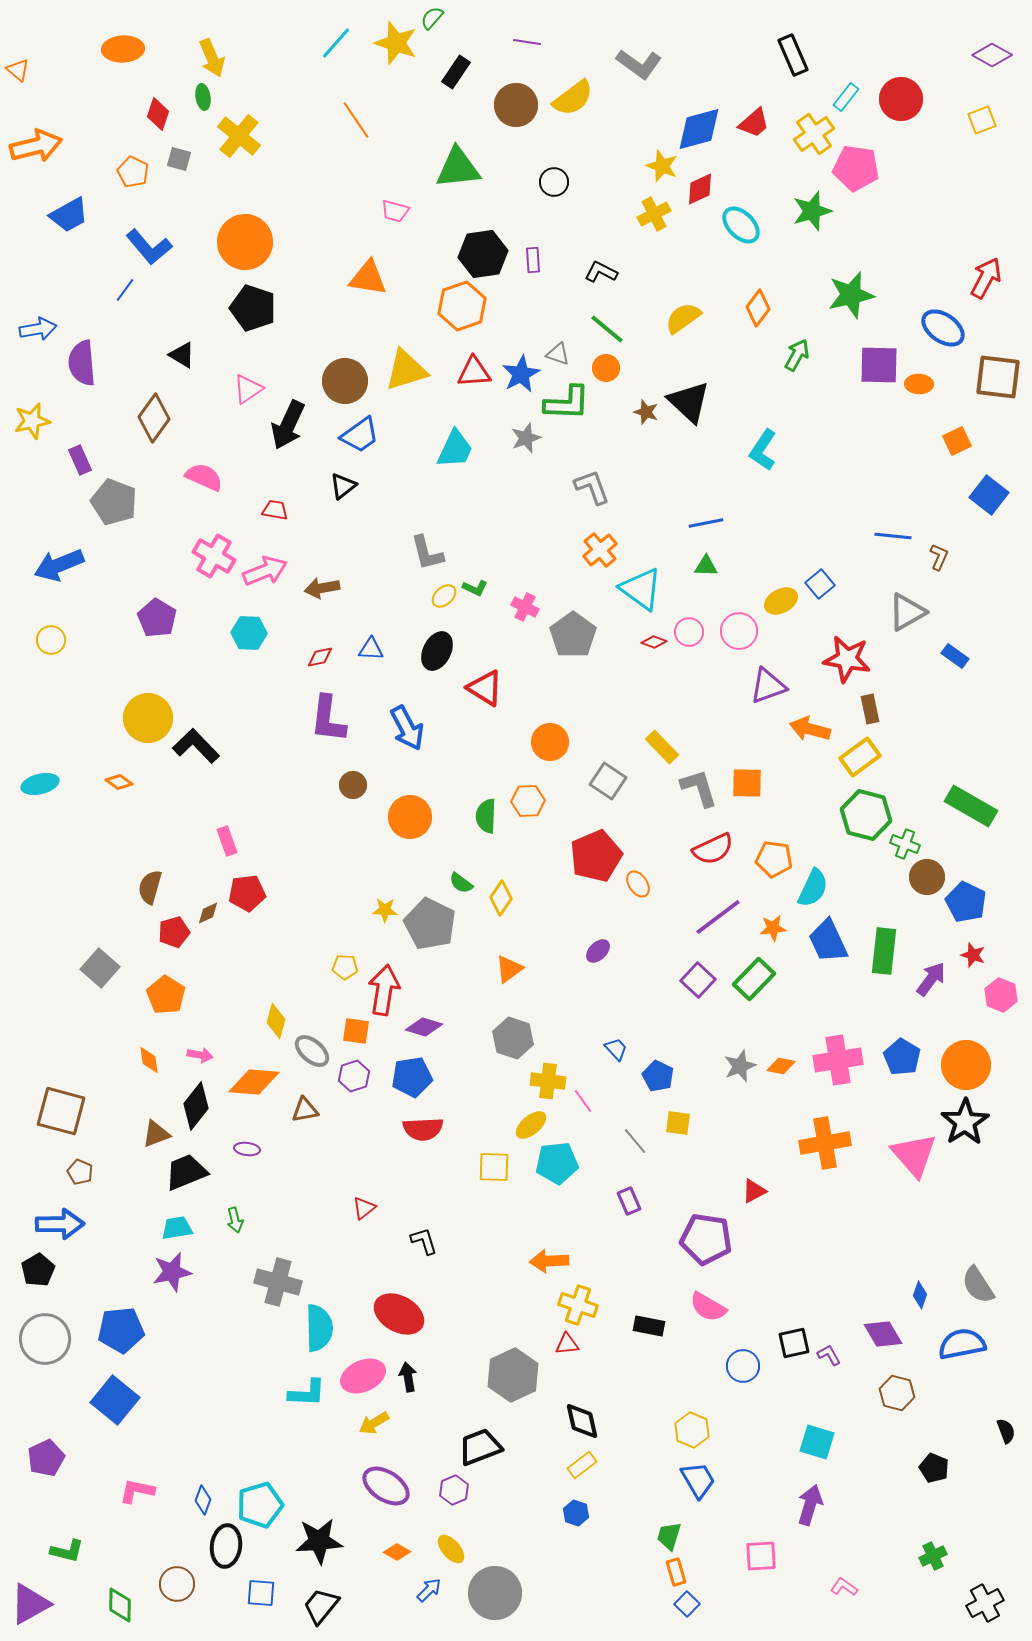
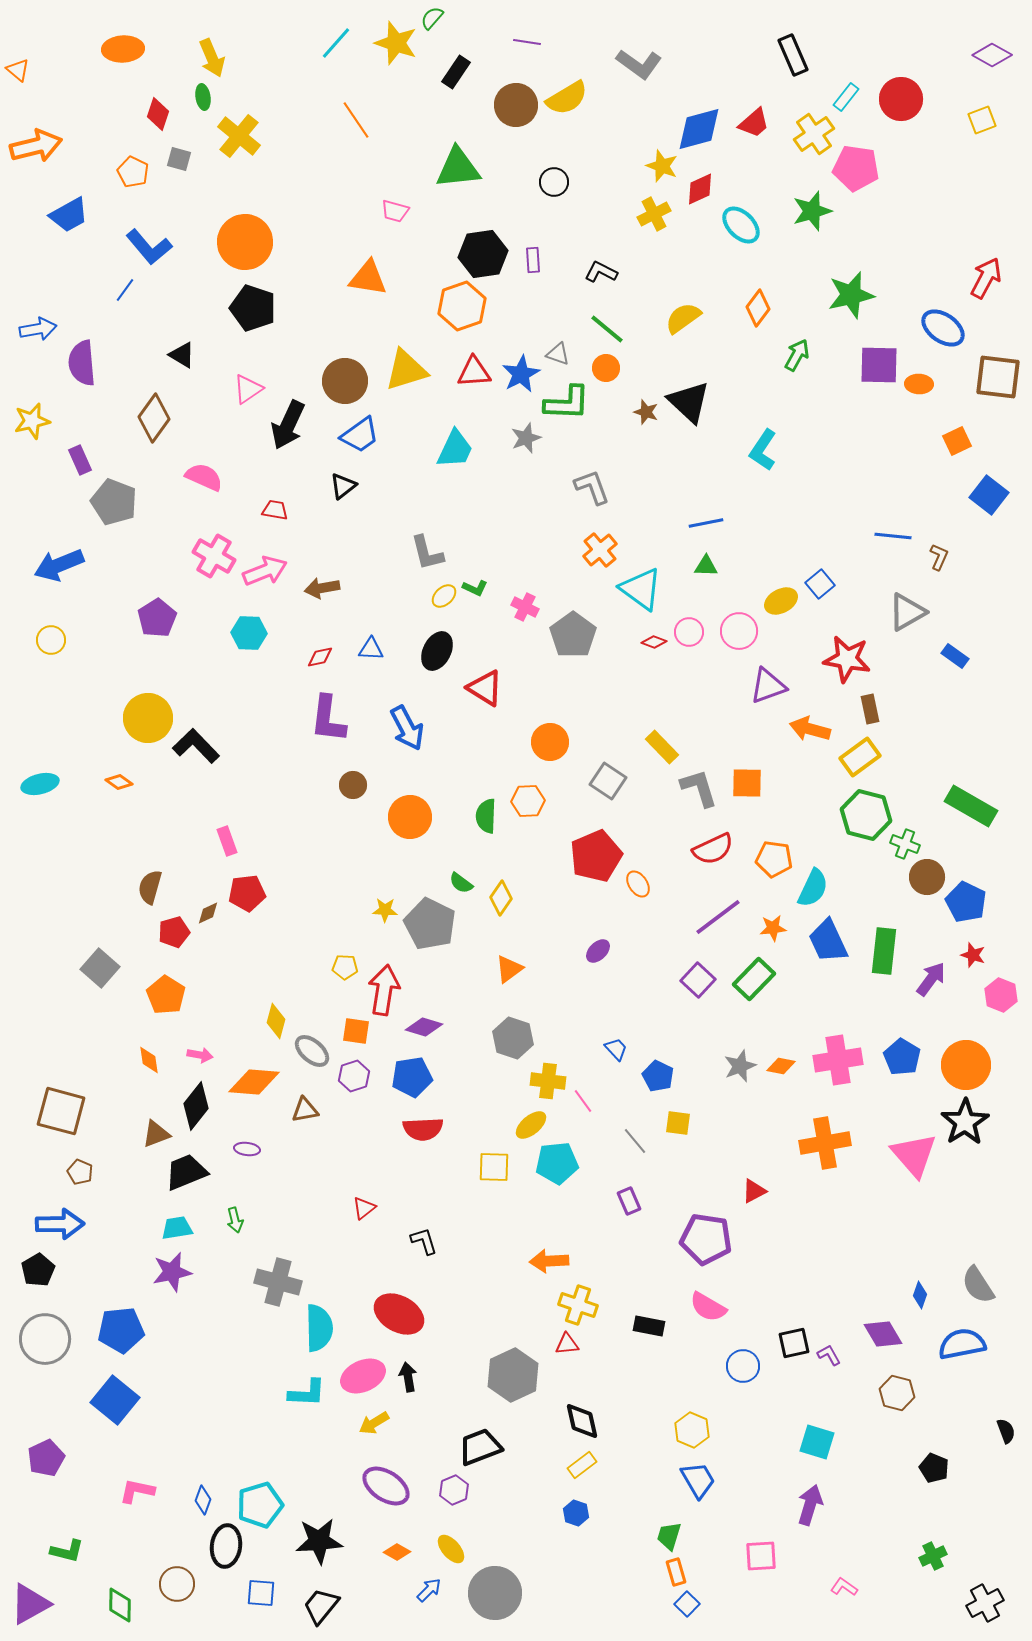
yellow semicircle at (573, 98): moved 6 px left; rotated 6 degrees clockwise
purple pentagon at (157, 618): rotated 9 degrees clockwise
